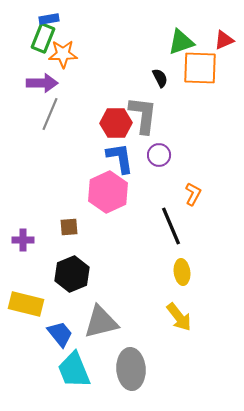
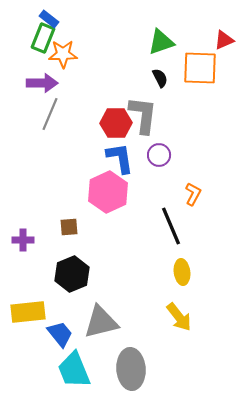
blue rectangle: rotated 48 degrees clockwise
green triangle: moved 20 px left
yellow rectangle: moved 2 px right, 8 px down; rotated 20 degrees counterclockwise
